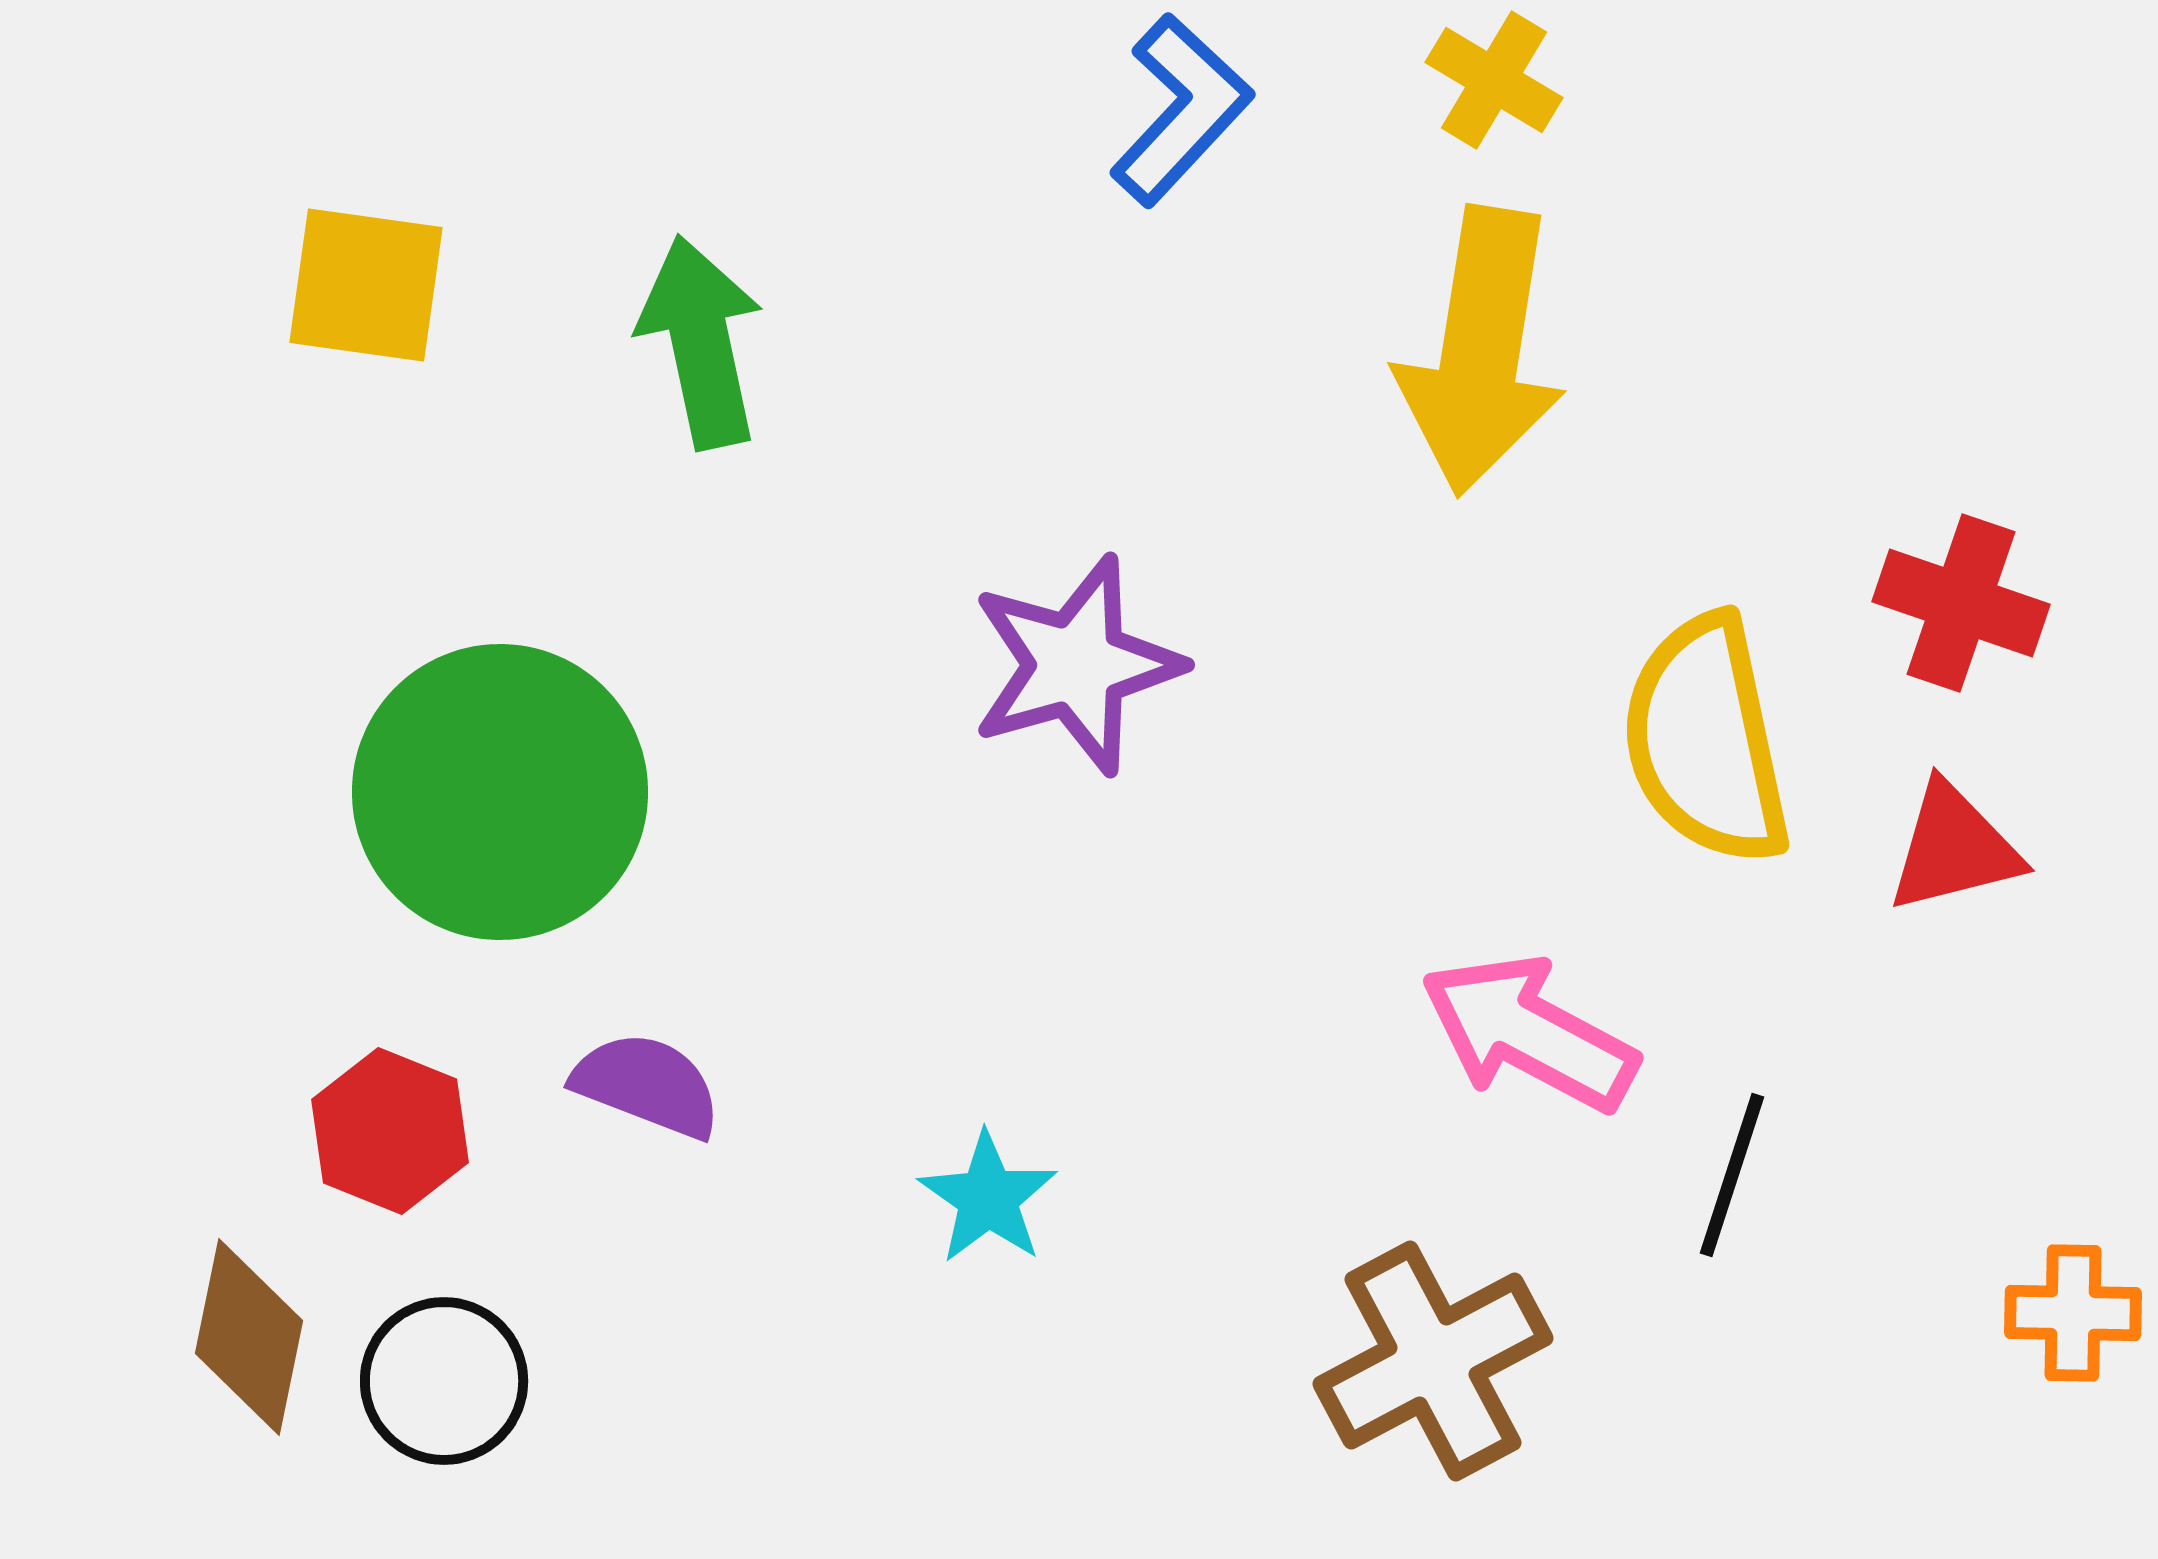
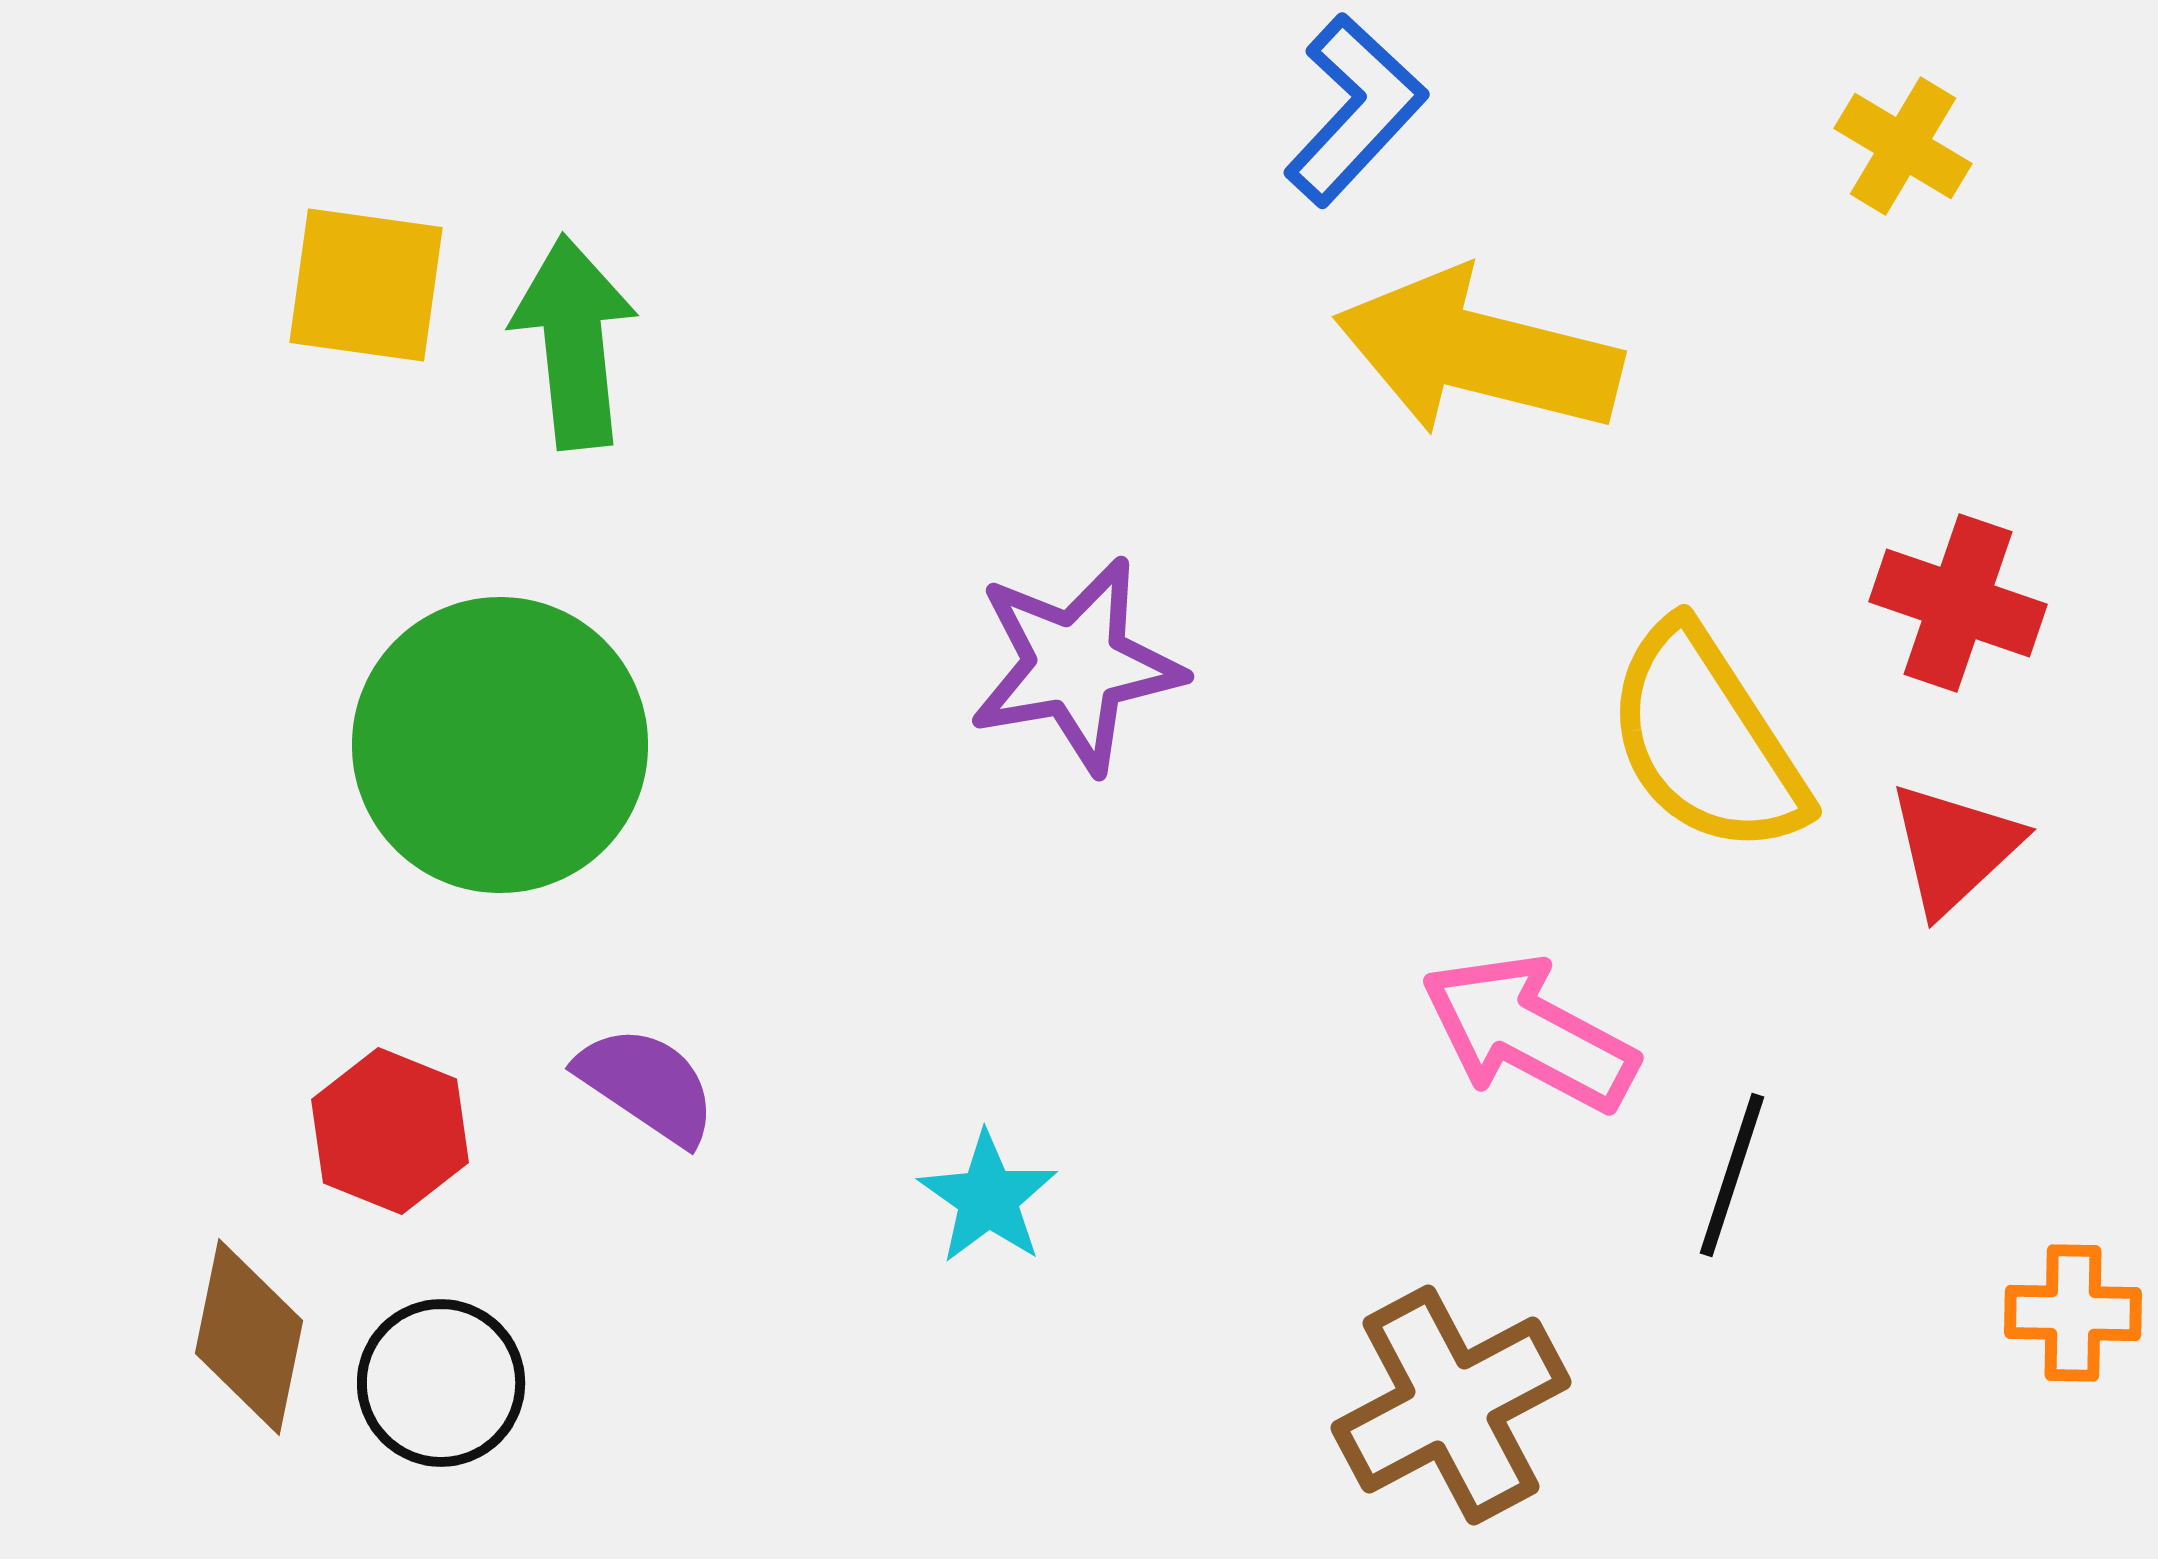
yellow cross: moved 409 px right, 66 px down
blue L-shape: moved 174 px right
green arrow: moved 127 px left; rotated 6 degrees clockwise
yellow arrow: moved 3 px left, 2 px down; rotated 95 degrees clockwise
red cross: moved 3 px left
purple star: rotated 6 degrees clockwise
yellow semicircle: rotated 21 degrees counterclockwise
green circle: moved 47 px up
red triangle: rotated 29 degrees counterclockwise
purple semicircle: rotated 13 degrees clockwise
brown cross: moved 18 px right, 44 px down
black circle: moved 3 px left, 2 px down
